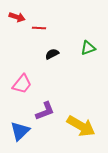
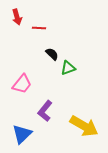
red arrow: rotated 56 degrees clockwise
green triangle: moved 20 px left, 20 px down
black semicircle: rotated 72 degrees clockwise
purple L-shape: rotated 150 degrees clockwise
yellow arrow: moved 3 px right
blue triangle: moved 2 px right, 3 px down
